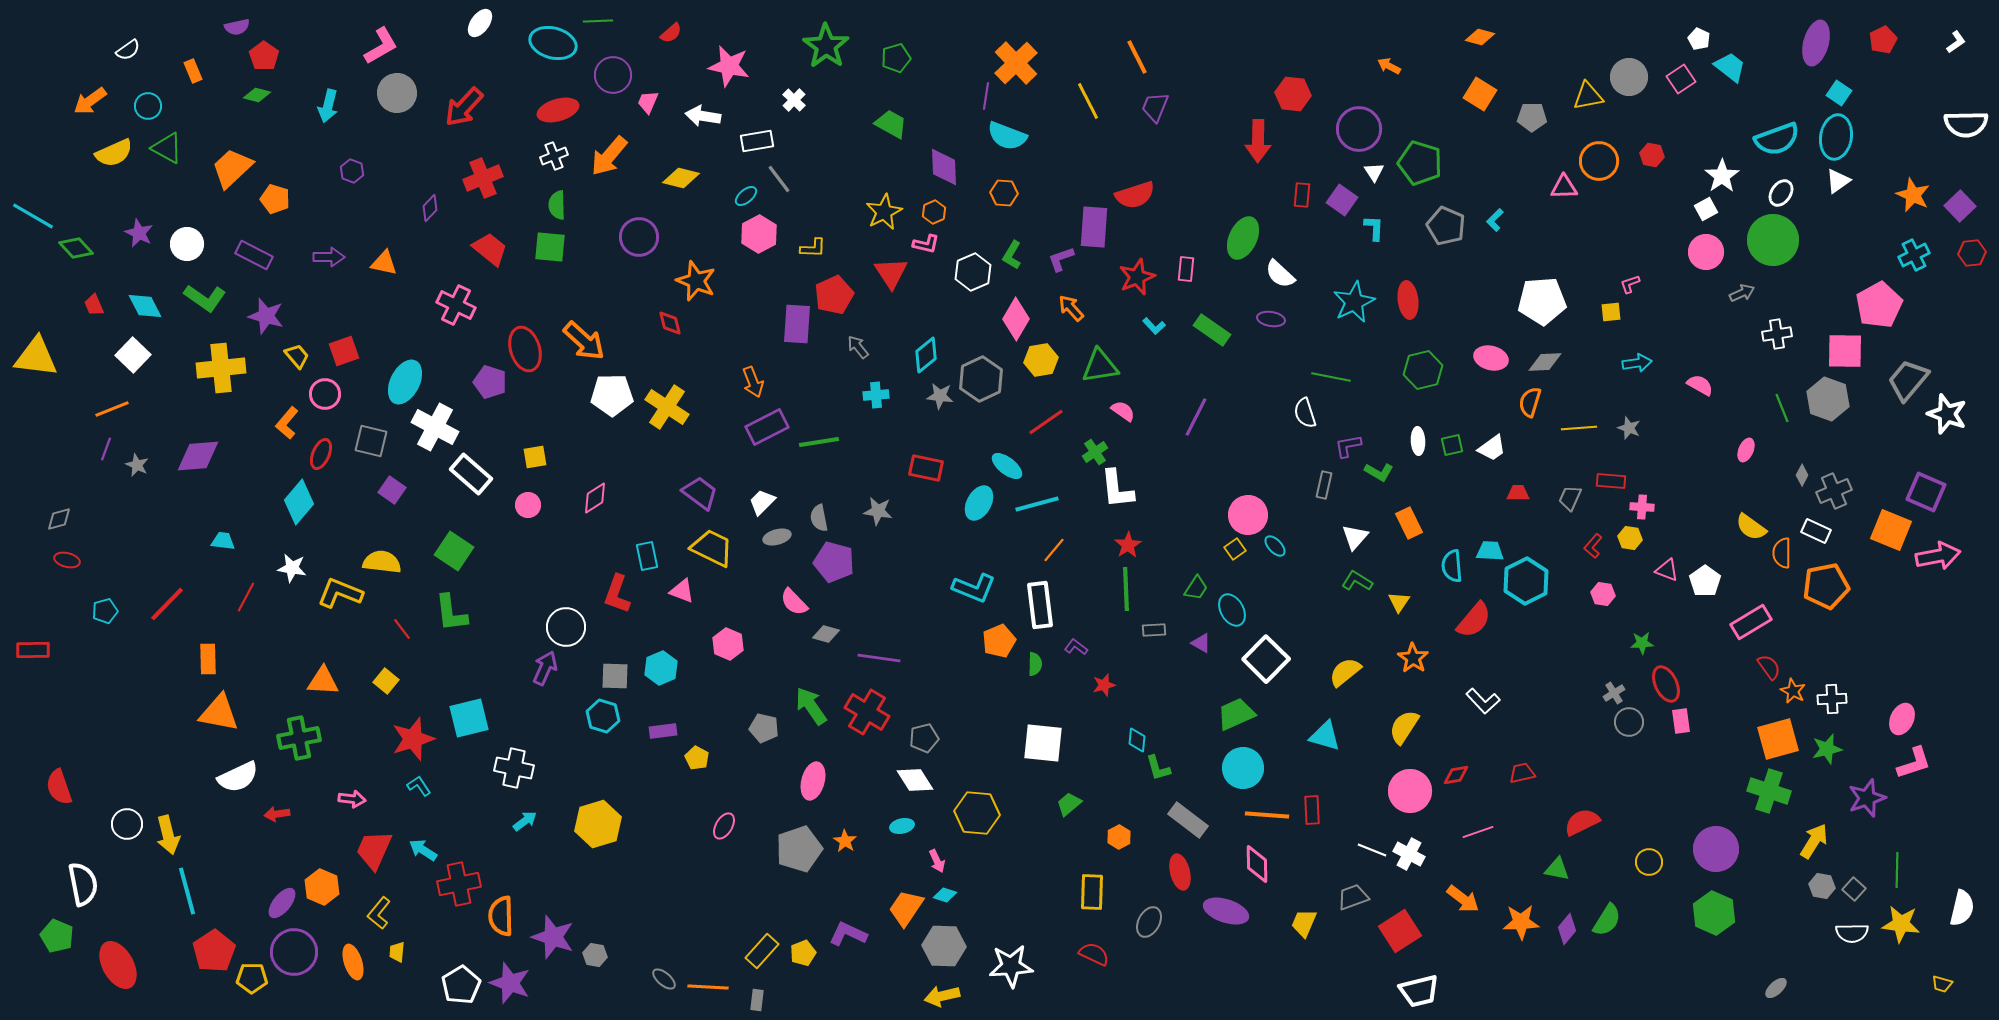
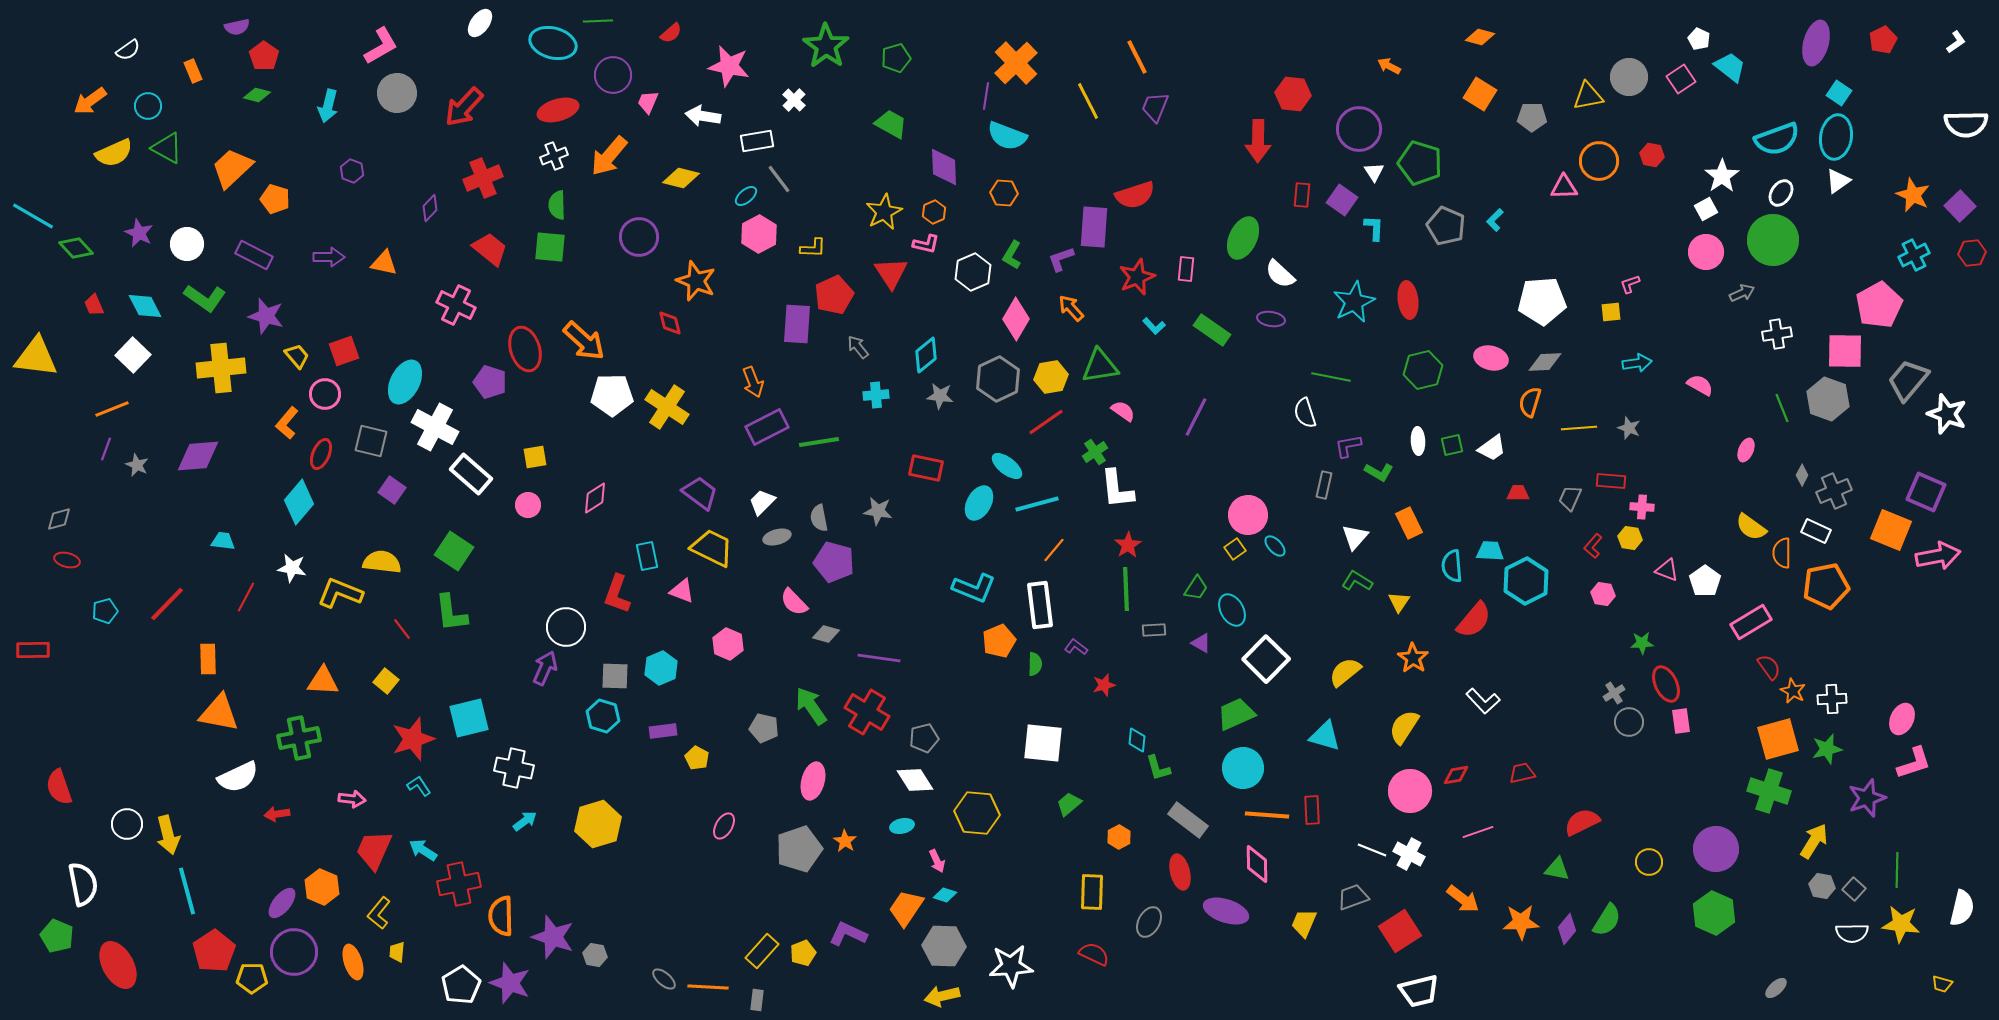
yellow hexagon at (1041, 360): moved 10 px right, 17 px down
gray hexagon at (981, 379): moved 17 px right
